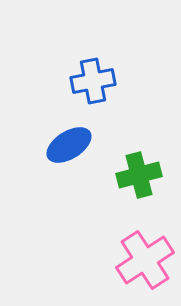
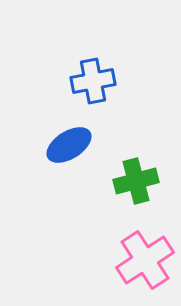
green cross: moved 3 px left, 6 px down
